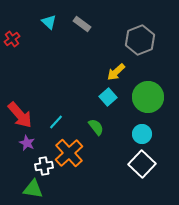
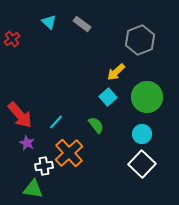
green circle: moved 1 px left
green semicircle: moved 2 px up
